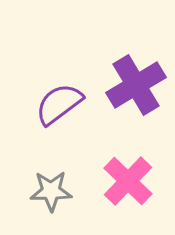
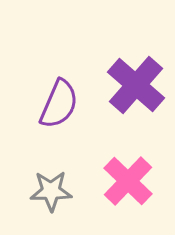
purple cross: rotated 18 degrees counterclockwise
purple semicircle: rotated 150 degrees clockwise
